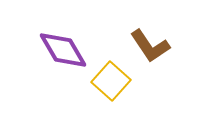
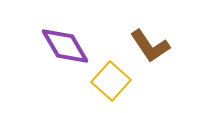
purple diamond: moved 2 px right, 4 px up
